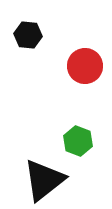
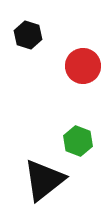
black hexagon: rotated 12 degrees clockwise
red circle: moved 2 px left
